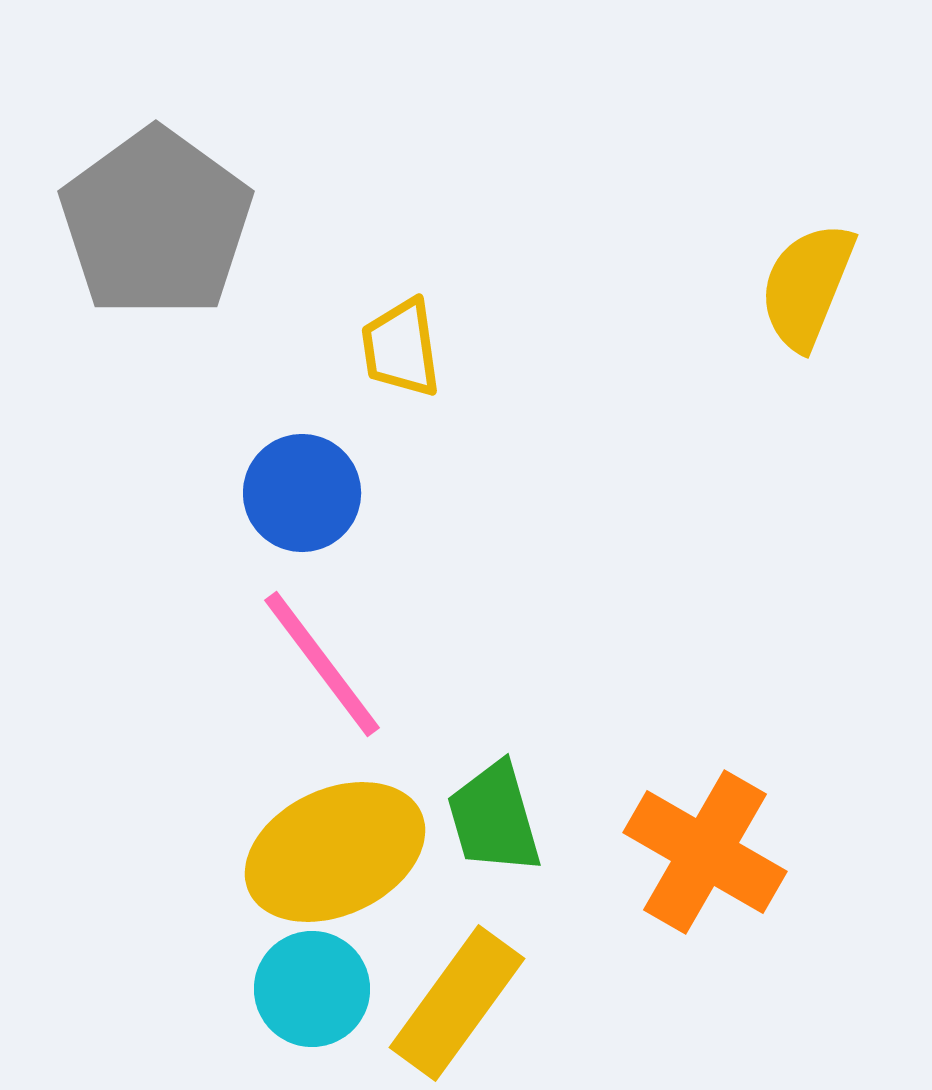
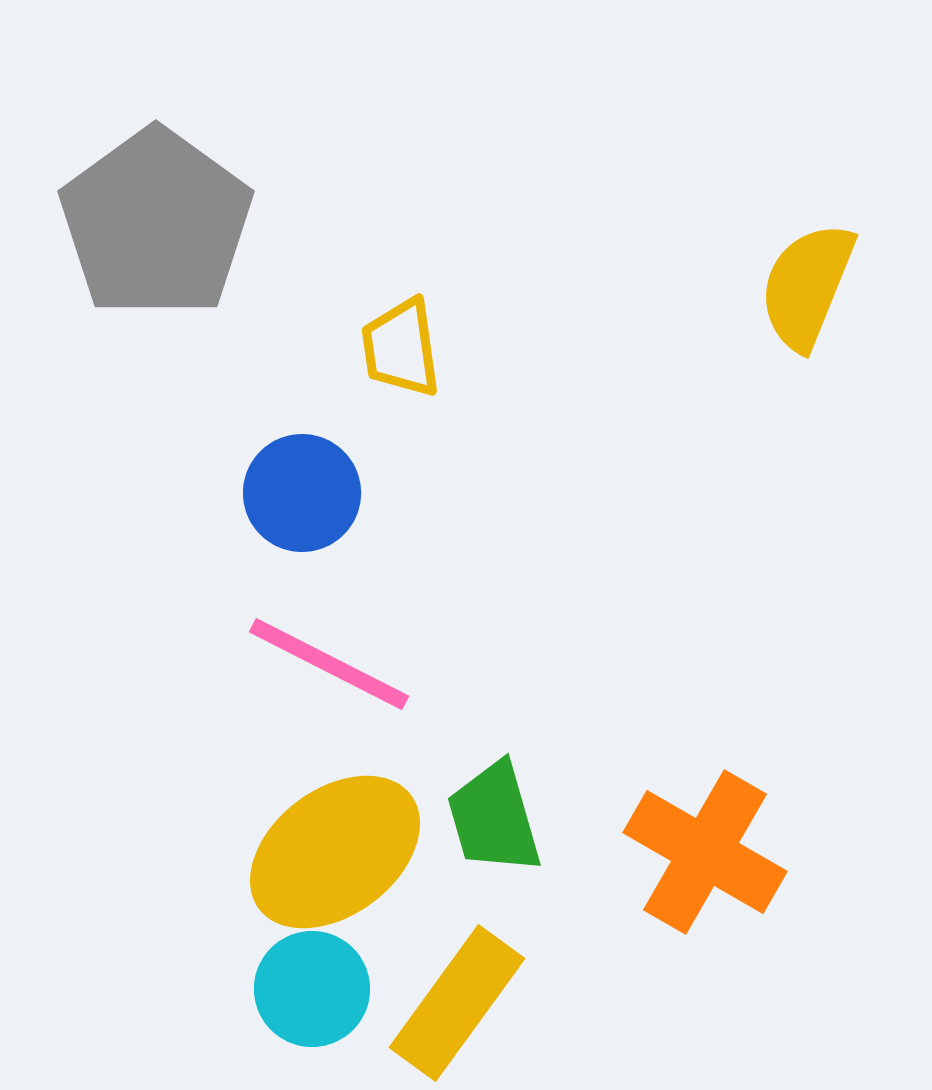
pink line: moved 7 px right; rotated 26 degrees counterclockwise
yellow ellipse: rotated 12 degrees counterclockwise
